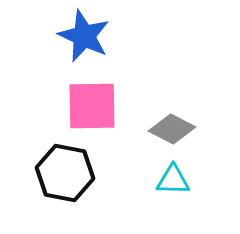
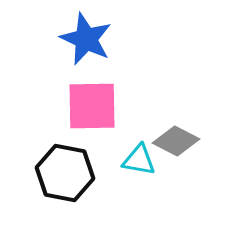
blue star: moved 2 px right, 3 px down
gray diamond: moved 4 px right, 12 px down
cyan triangle: moved 34 px left, 20 px up; rotated 9 degrees clockwise
